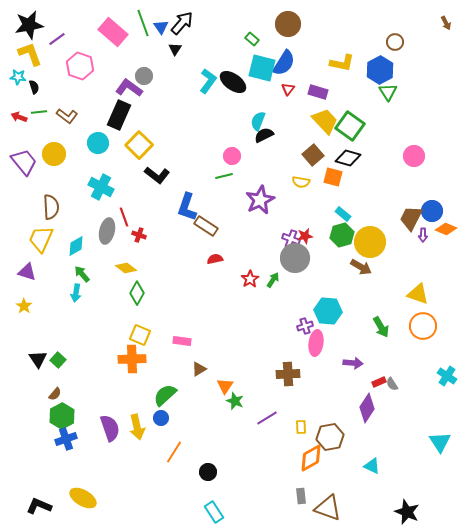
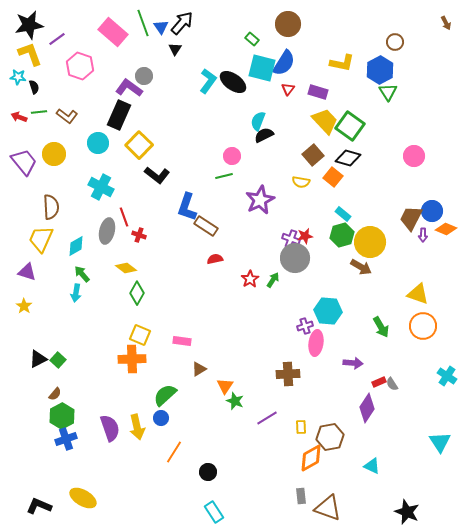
orange square at (333, 177): rotated 24 degrees clockwise
black triangle at (38, 359): rotated 36 degrees clockwise
